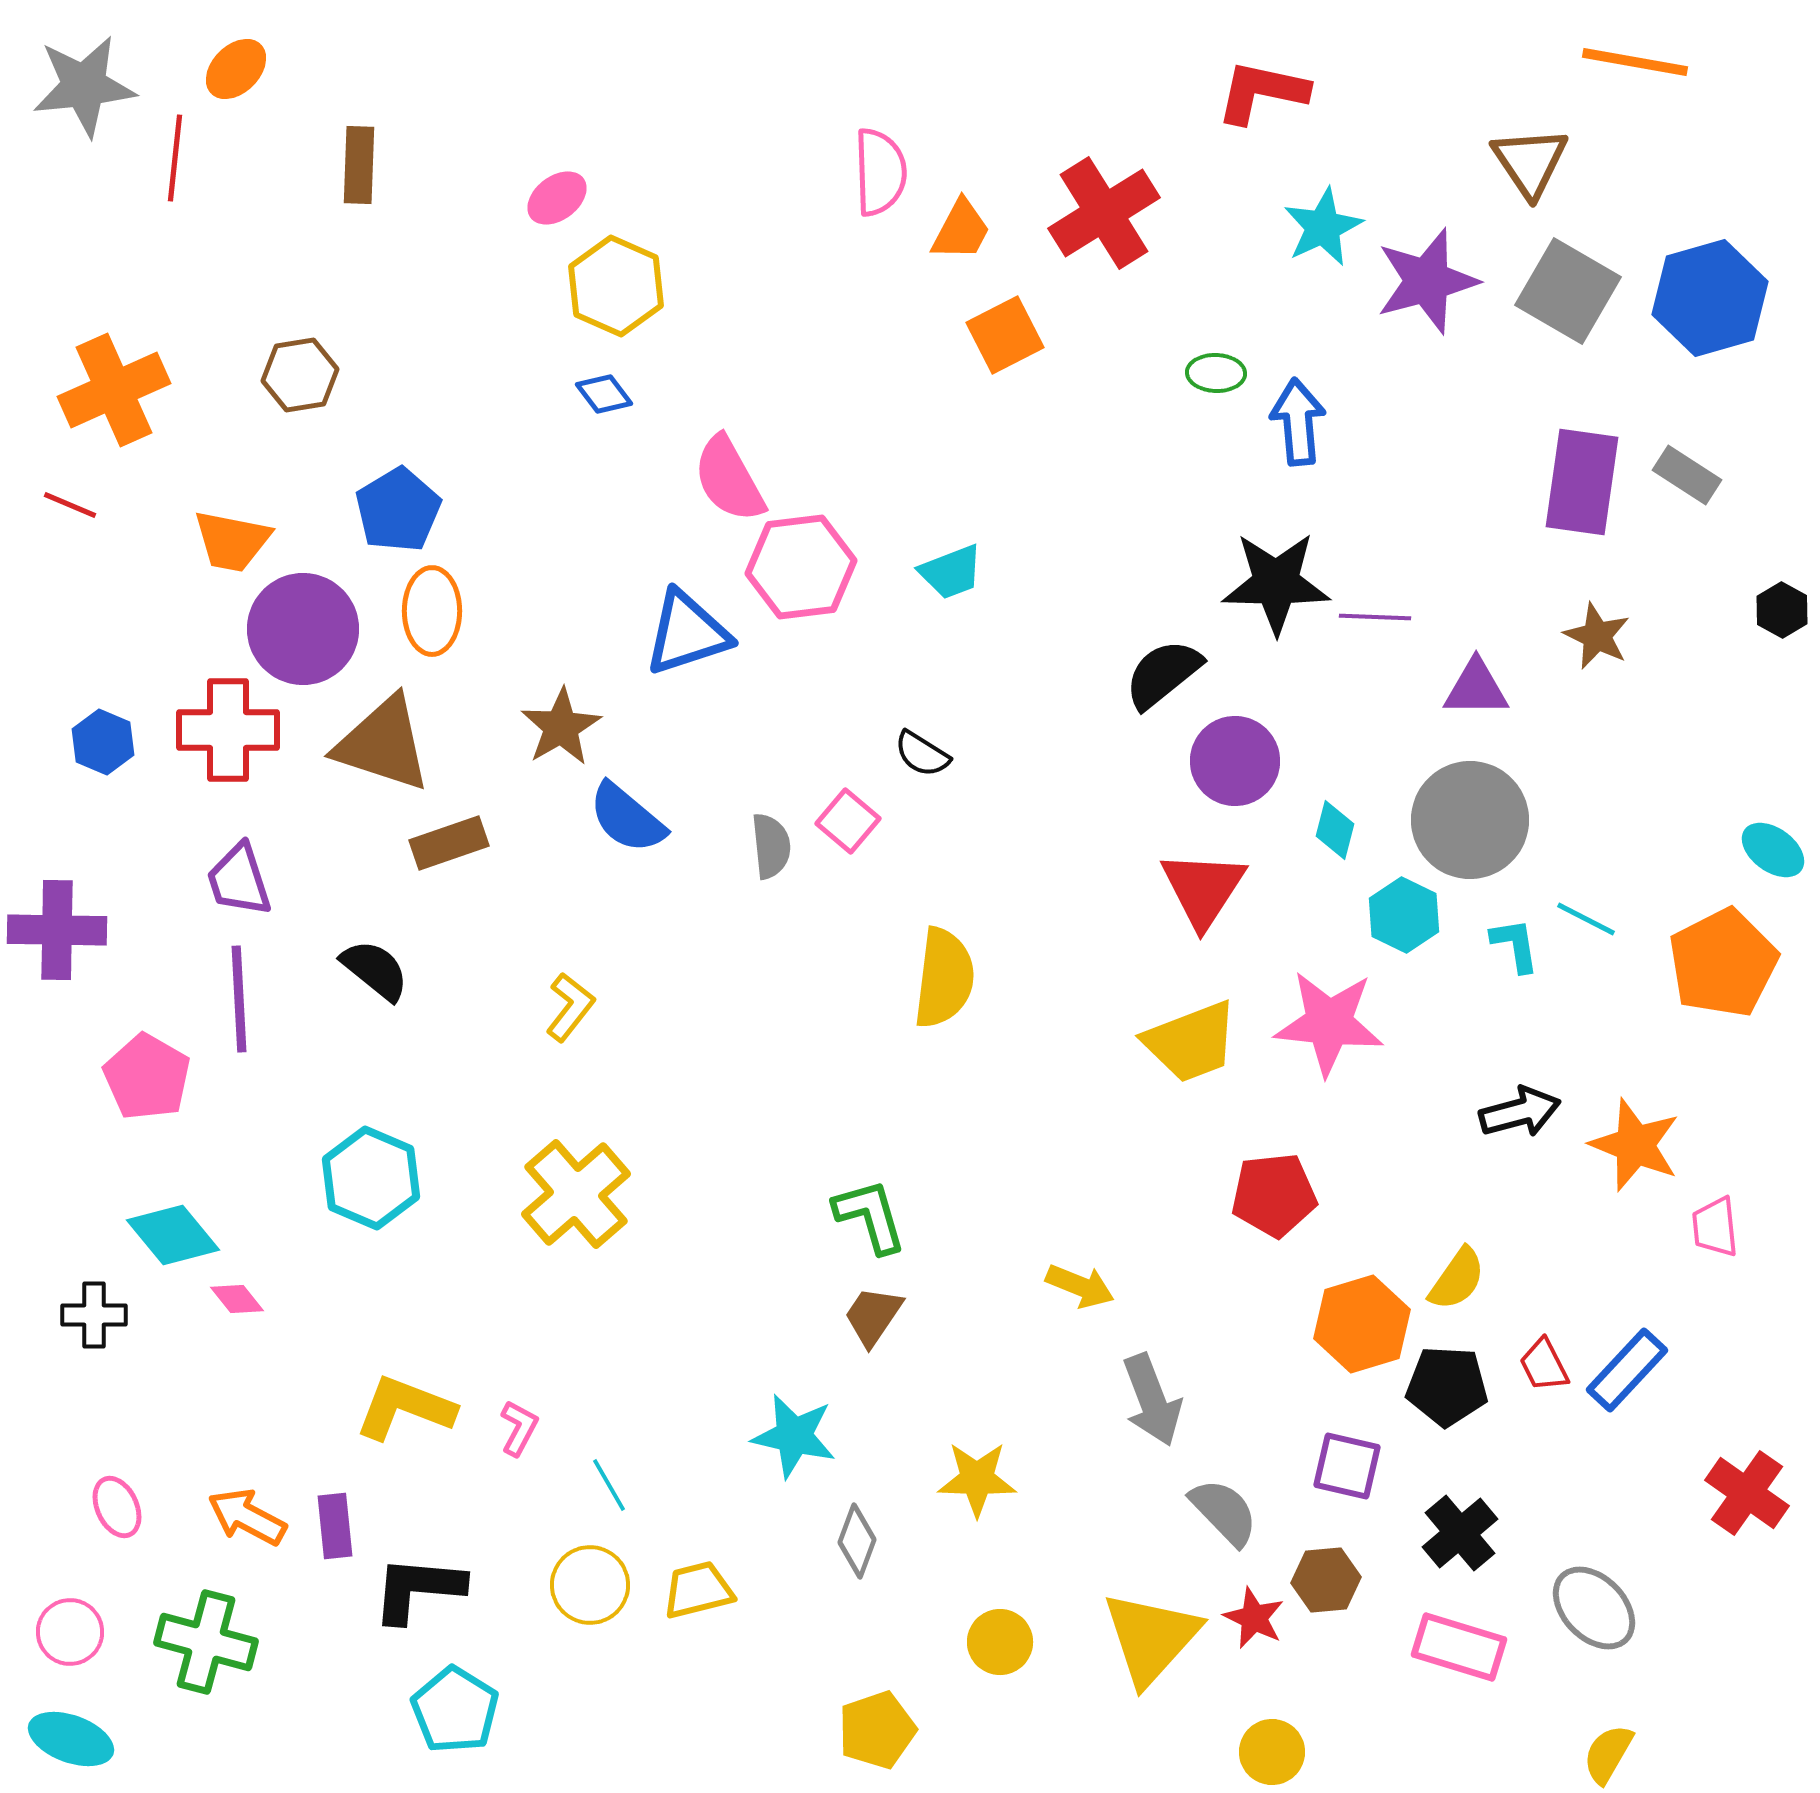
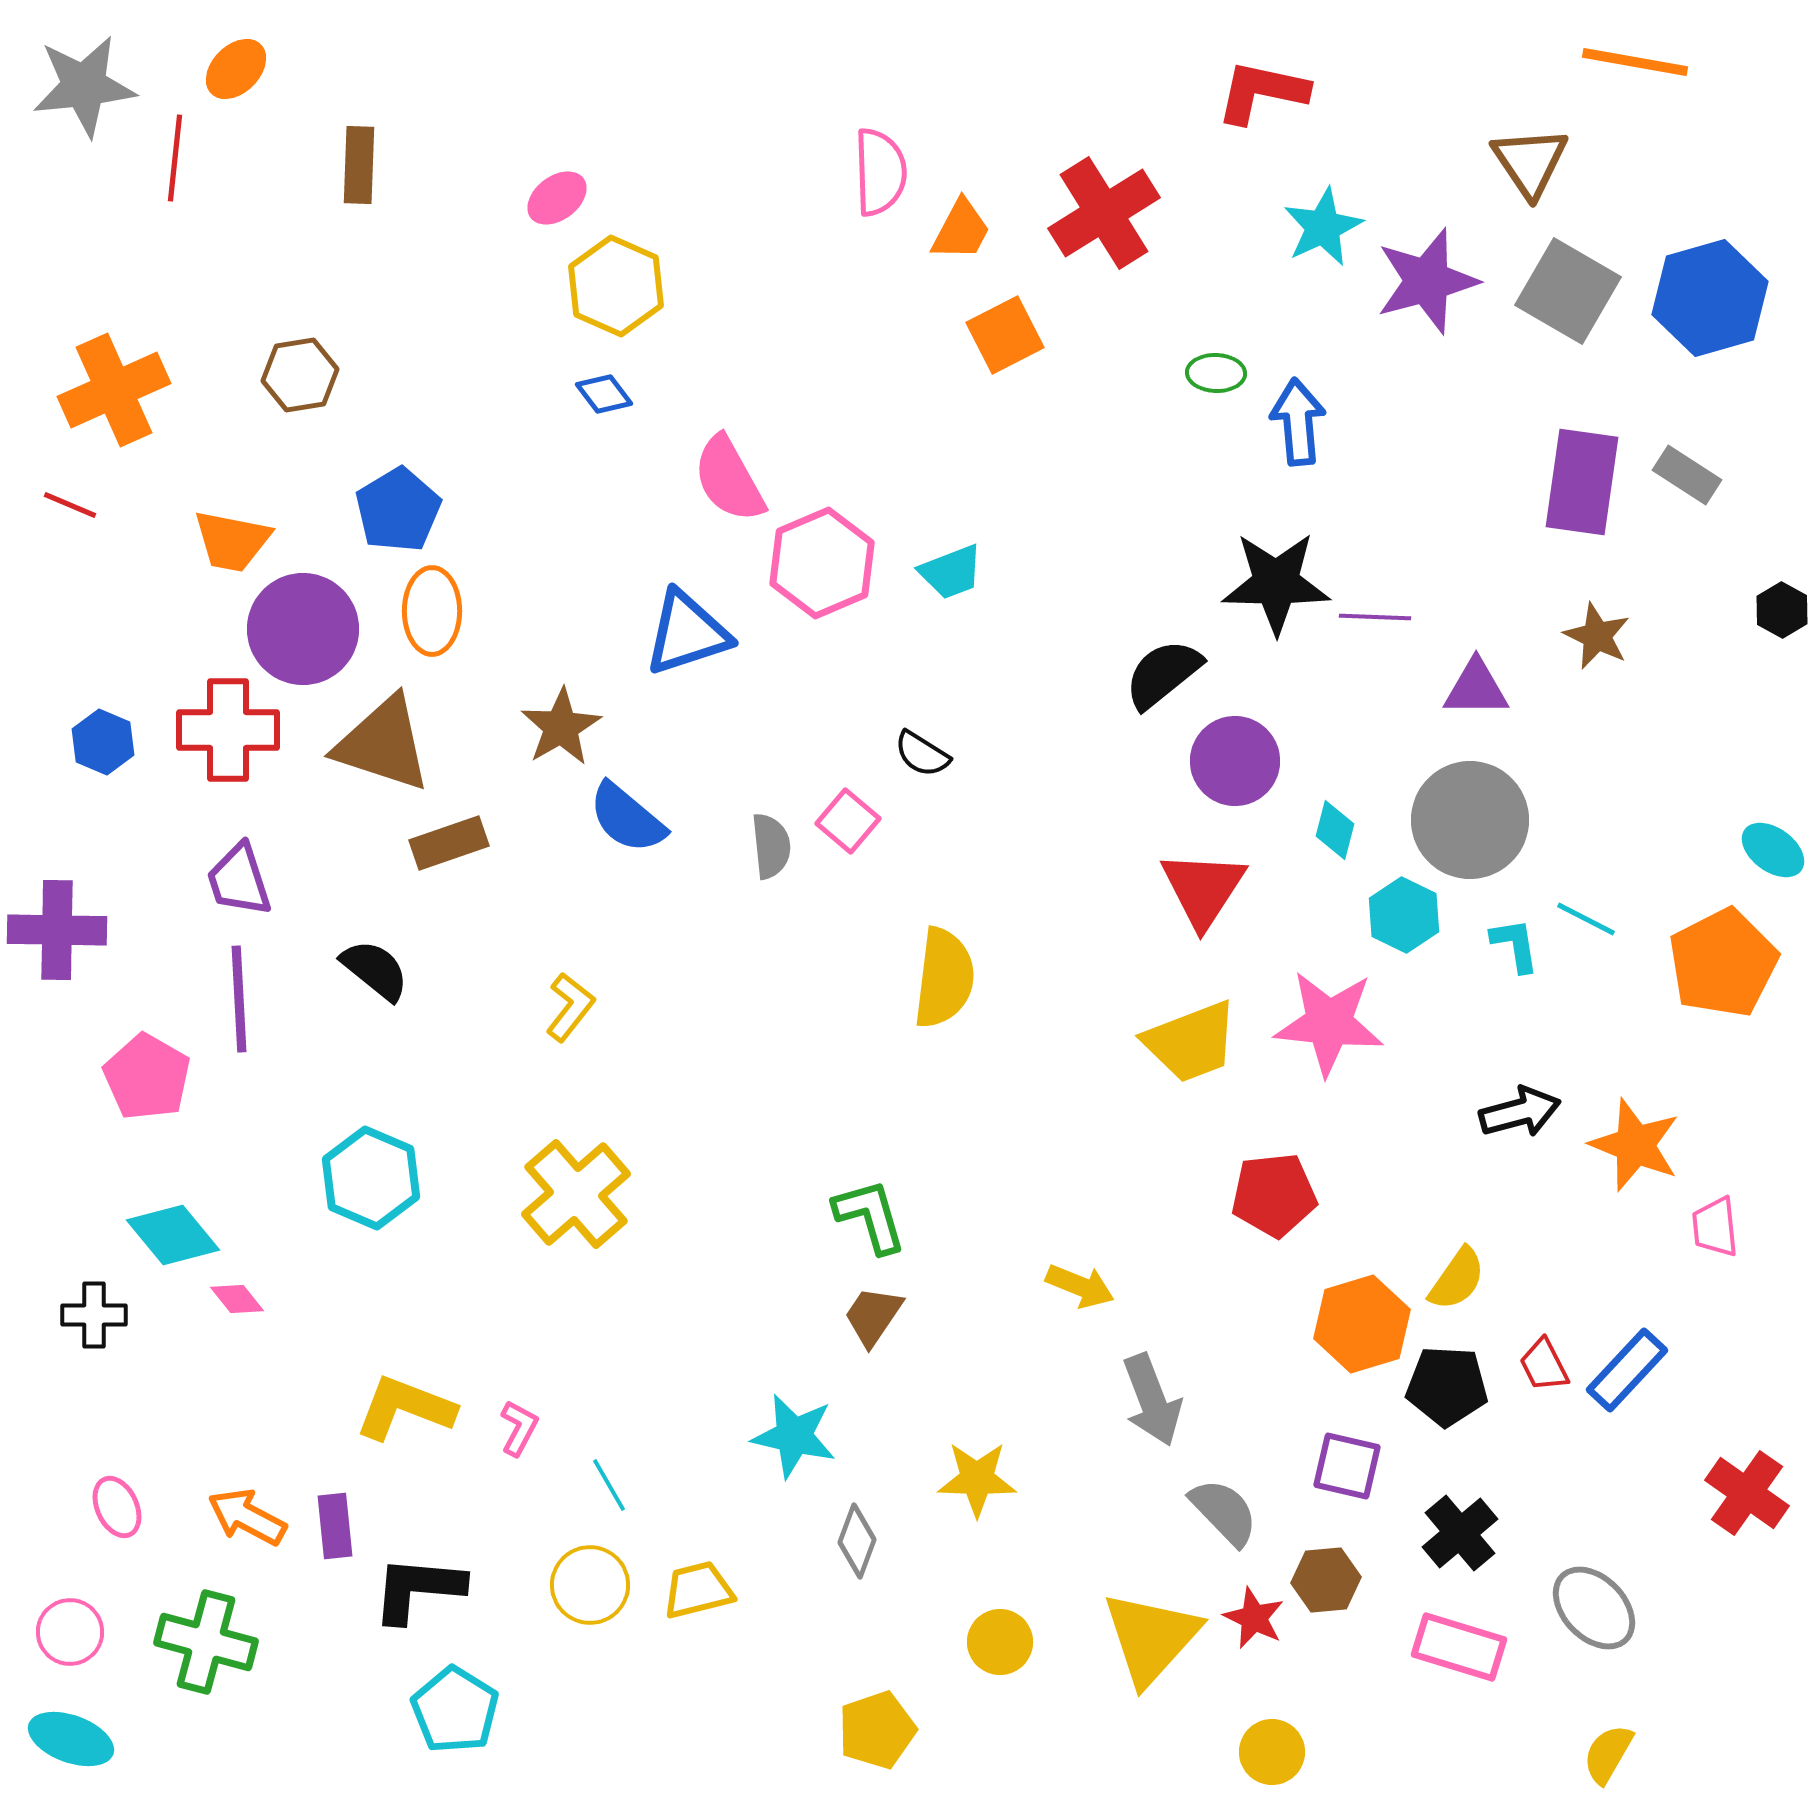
pink hexagon at (801, 567): moved 21 px right, 4 px up; rotated 16 degrees counterclockwise
